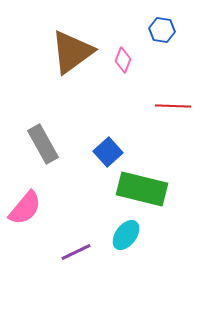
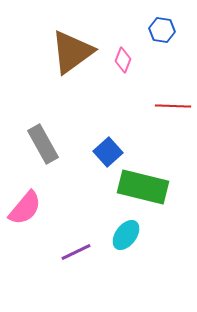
green rectangle: moved 1 px right, 2 px up
